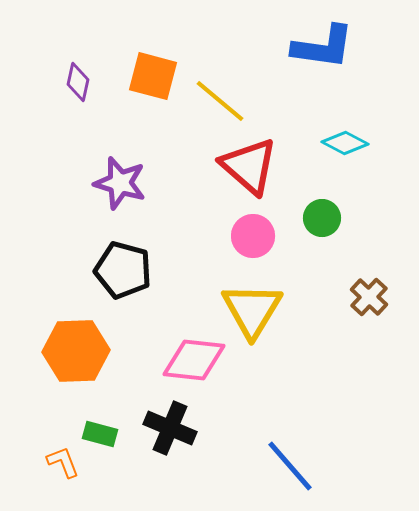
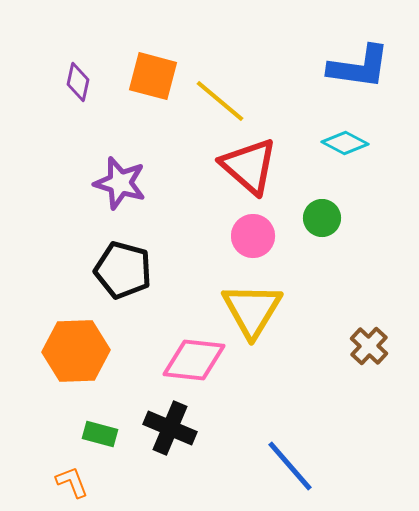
blue L-shape: moved 36 px right, 20 px down
brown cross: moved 49 px down
orange L-shape: moved 9 px right, 20 px down
